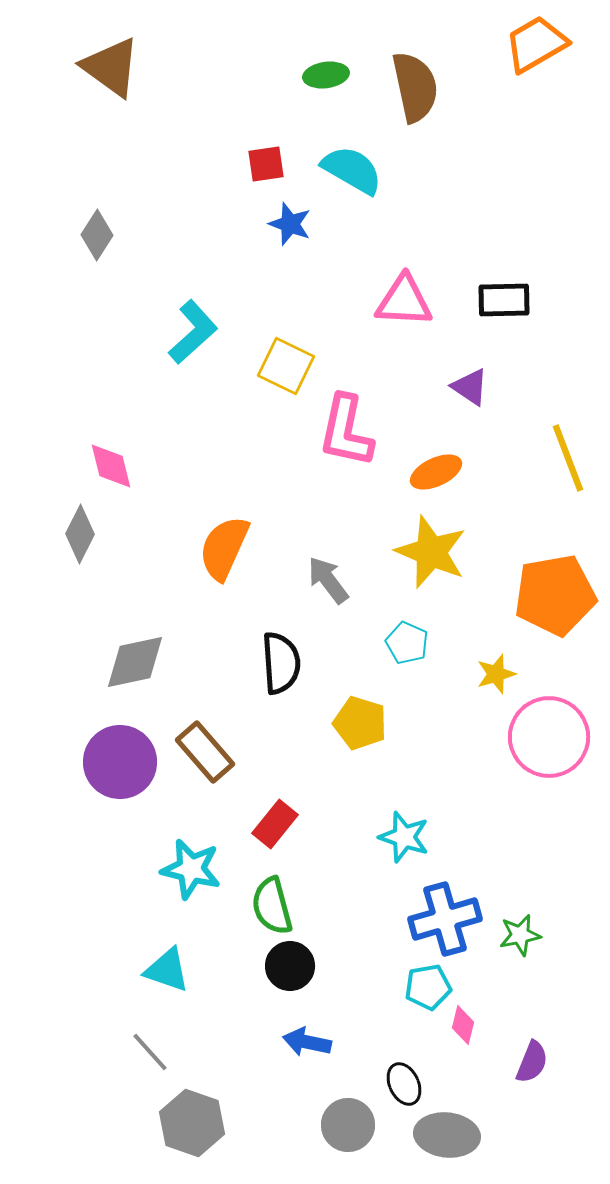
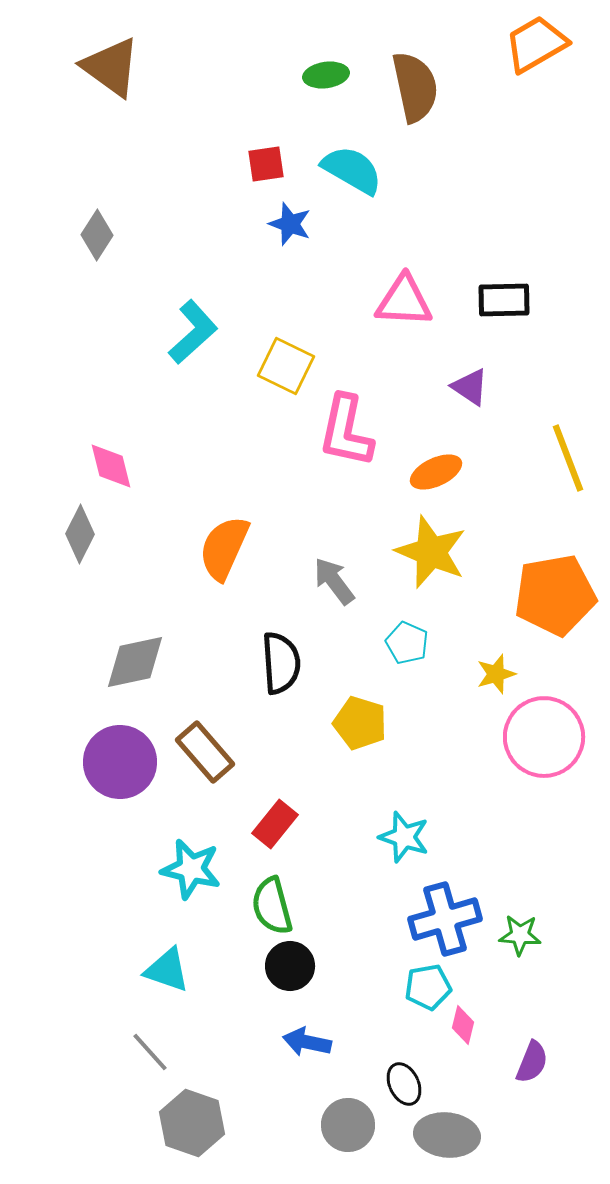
gray arrow at (328, 580): moved 6 px right, 1 px down
pink circle at (549, 737): moved 5 px left
green star at (520, 935): rotated 15 degrees clockwise
